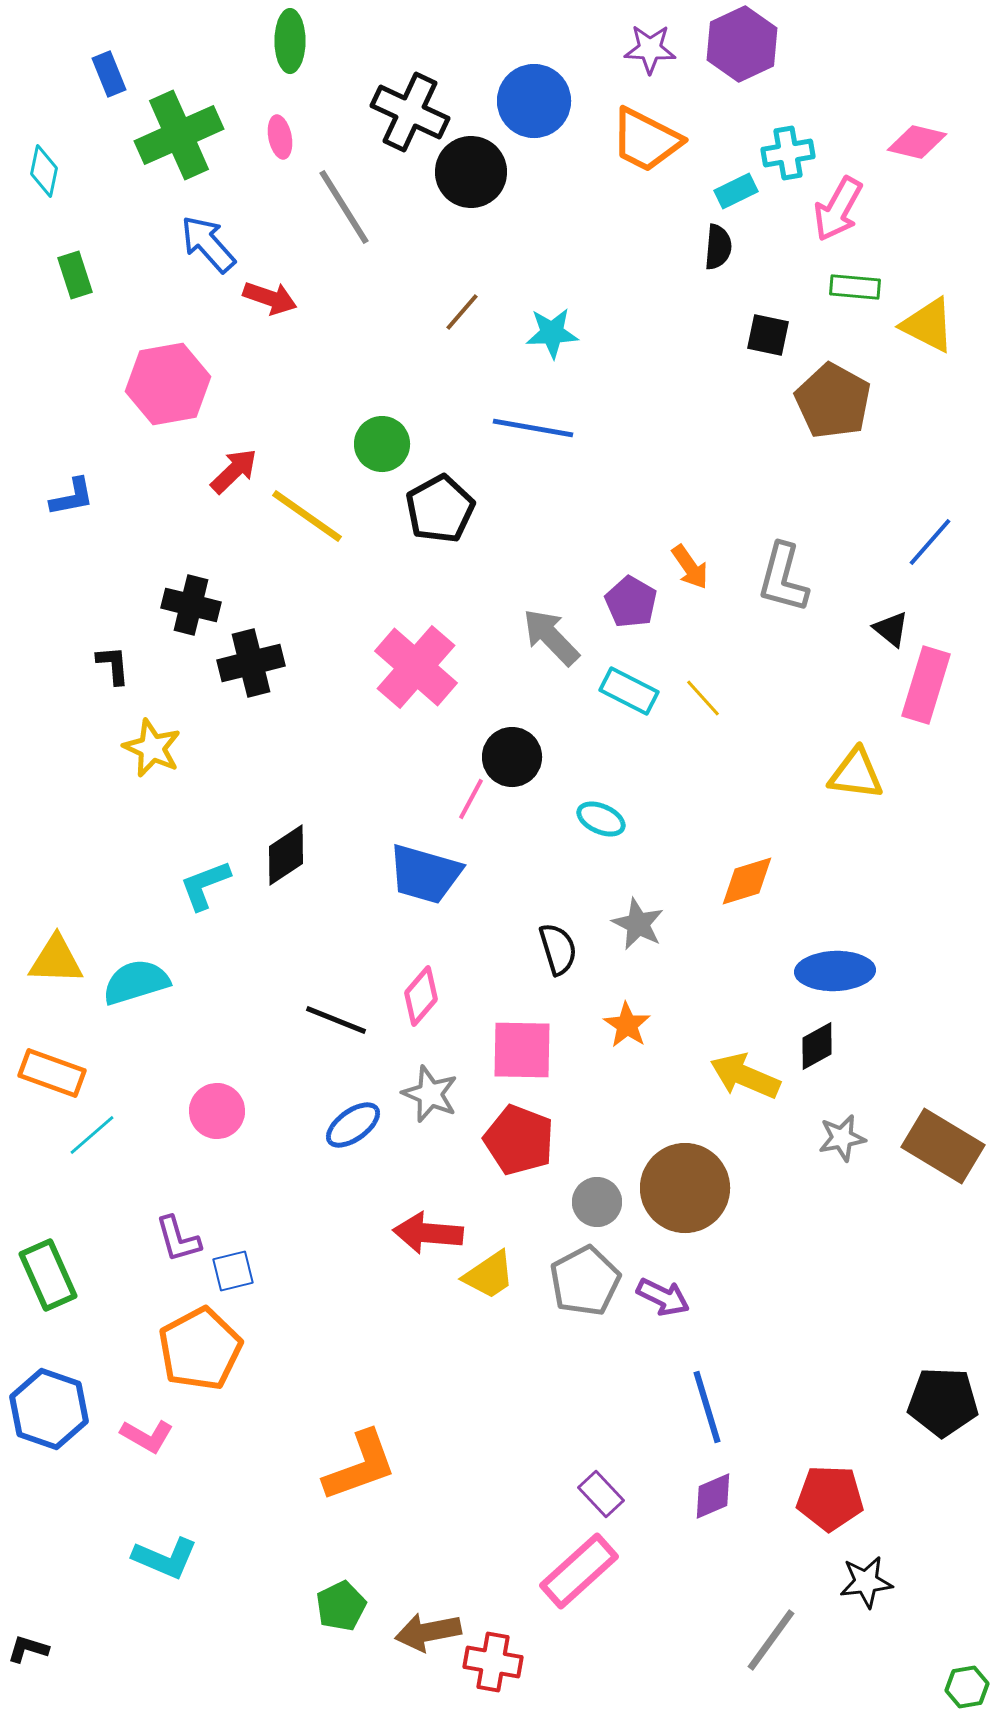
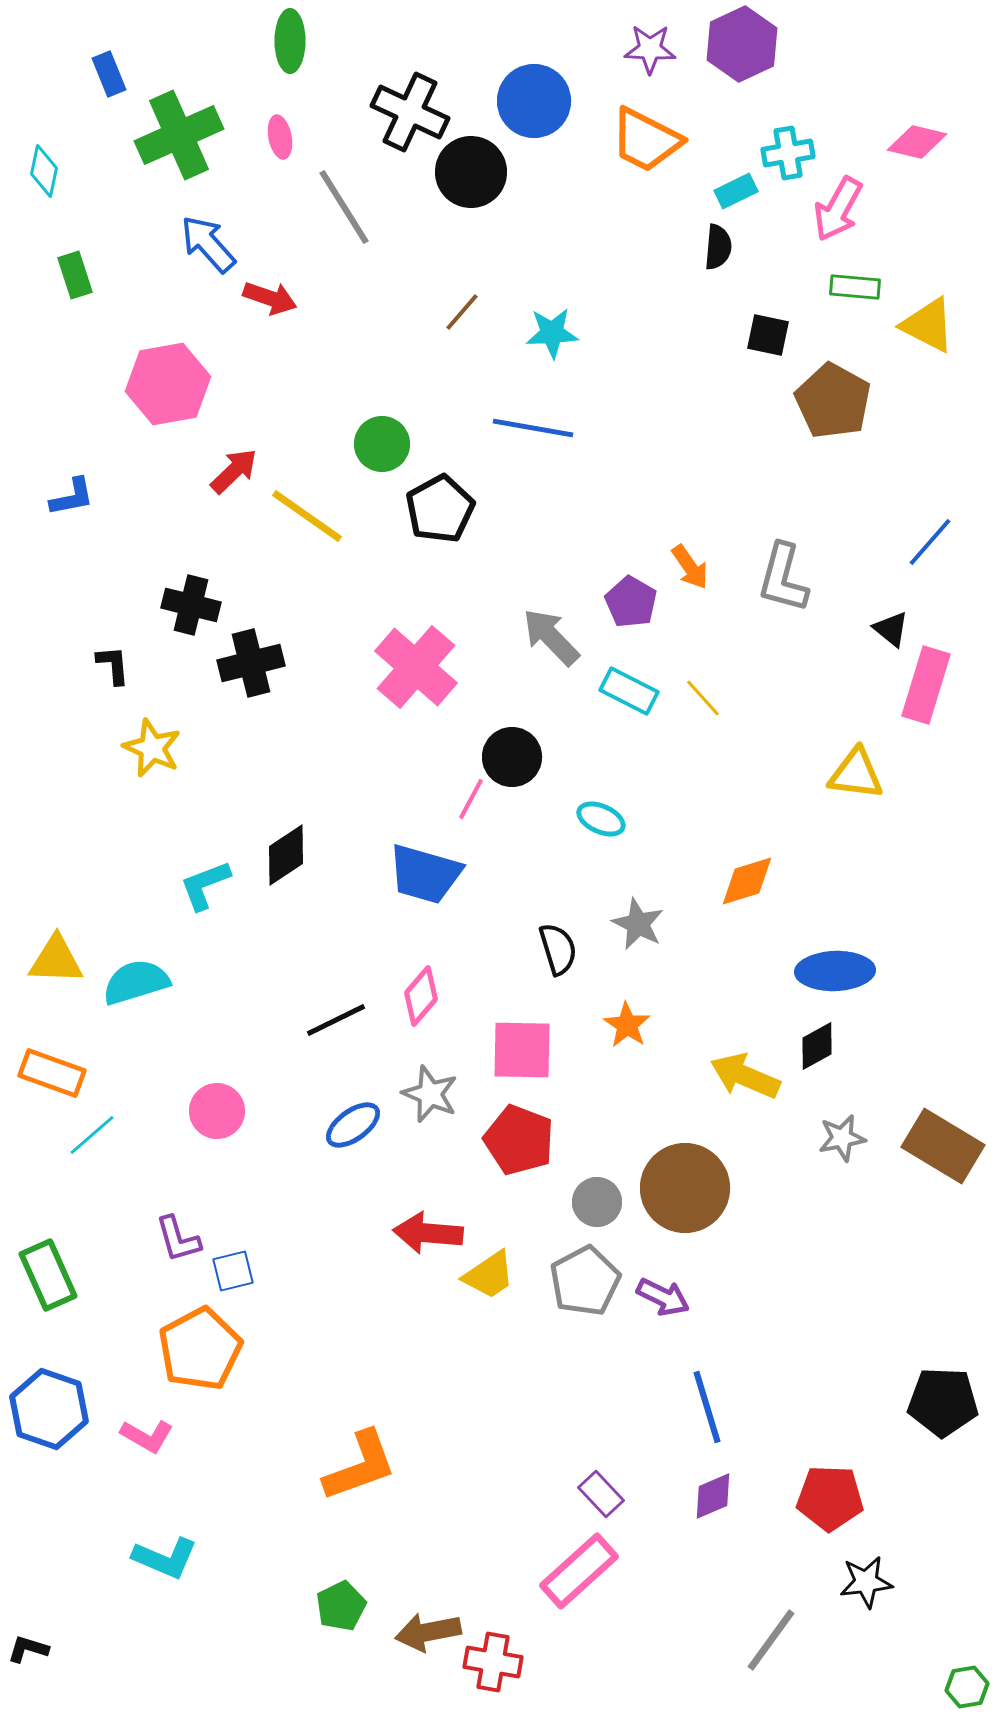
black line at (336, 1020): rotated 48 degrees counterclockwise
